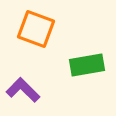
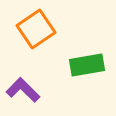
orange square: rotated 36 degrees clockwise
